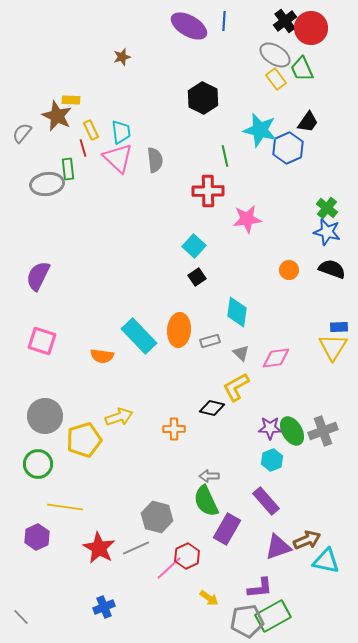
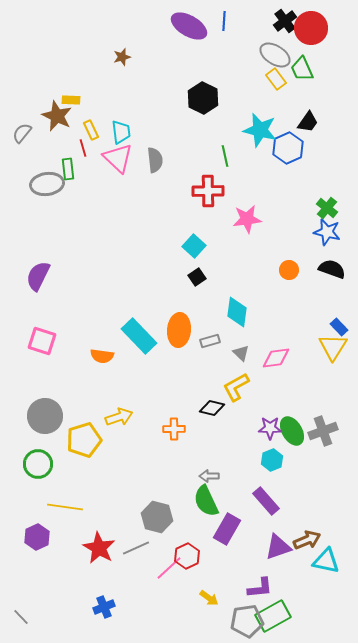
blue rectangle at (339, 327): rotated 48 degrees clockwise
